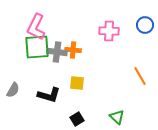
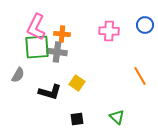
orange cross: moved 11 px left, 16 px up
yellow square: rotated 28 degrees clockwise
gray semicircle: moved 5 px right, 15 px up
black L-shape: moved 1 px right, 3 px up
black square: rotated 24 degrees clockwise
